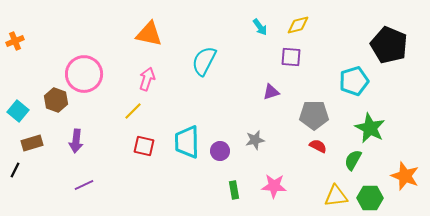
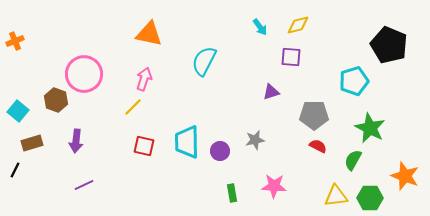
pink arrow: moved 3 px left
yellow line: moved 4 px up
green rectangle: moved 2 px left, 3 px down
